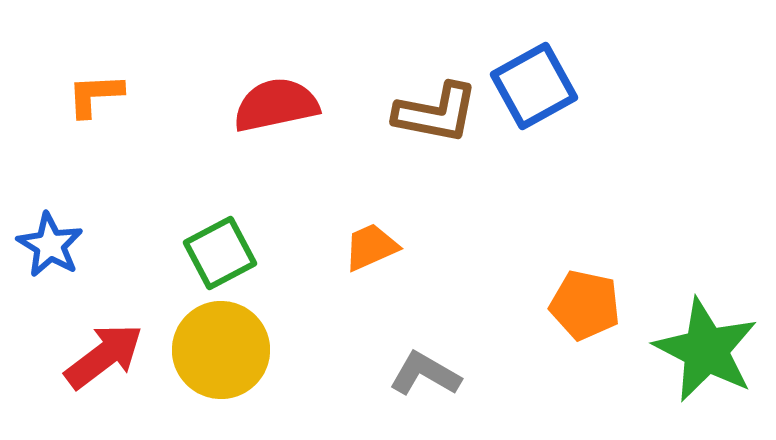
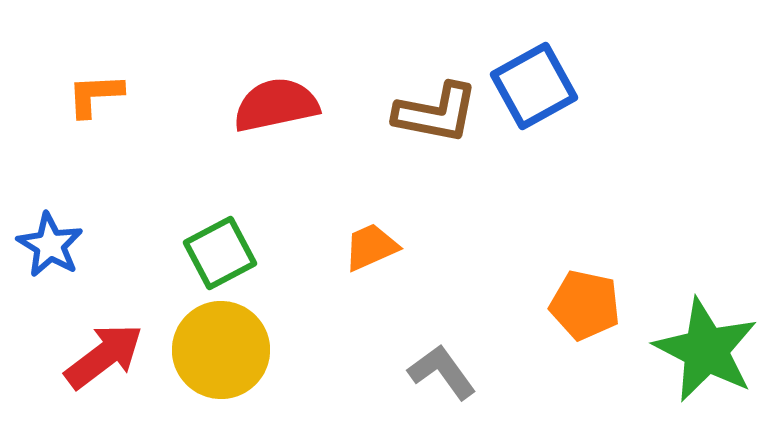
gray L-shape: moved 17 px right, 2 px up; rotated 24 degrees clockwise
